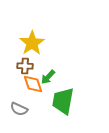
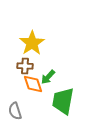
gray semicircle: moved 4 px left, 2 px down; rotated 48 degrees clockwise
